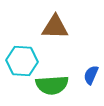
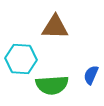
cyan hexagon: moved 1 px left, 2 px up
